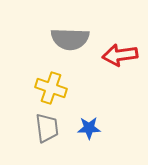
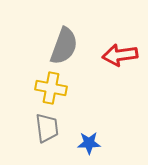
gray semicircle: moved 6 px left, 7 px down; rotated 72 degrees counterclockwise
yellow cross: rotated 8 degrees counterclockwise
blue star: moved 15 px down
